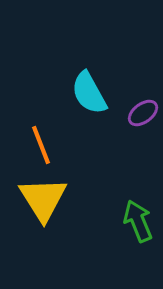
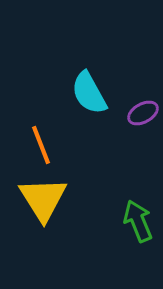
purple ellipse: rotated 8 degrees clockwise
